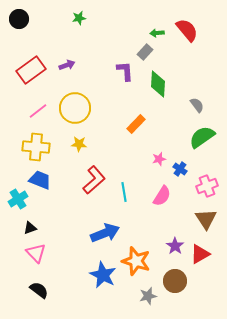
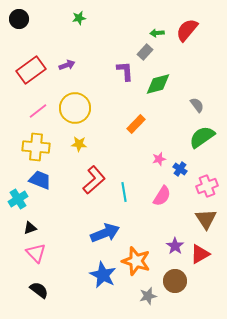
red semicircle: rotated 100 degrees counterclockwise
green diamond: rotated 72 degrees clockwise
